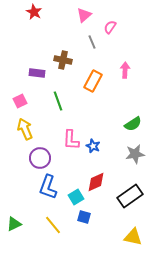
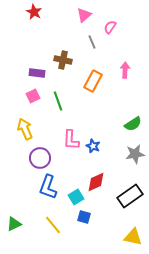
pink square: moved 13 px right, 5 px up
